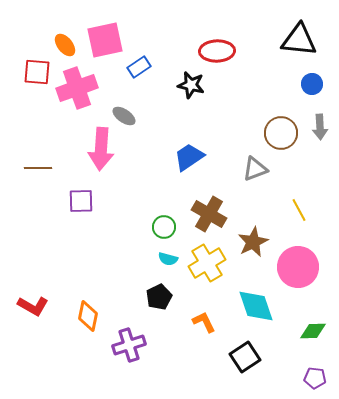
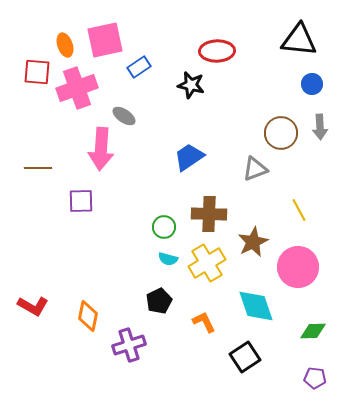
orange ellipse: rotated 20 degrees clockwise
brown cross: rotated 28 degrees counterclockwise
black pentagon: moved 4 px down
